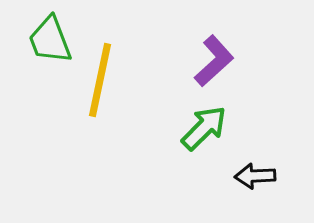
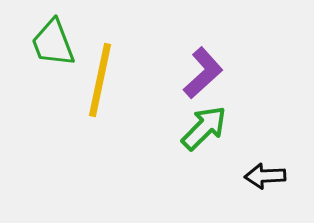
green trapezoid: moved 3 px right, 3 px down
purple L-shape: moved 11 px left, 12 px down
black arrow: moved 10 px right
